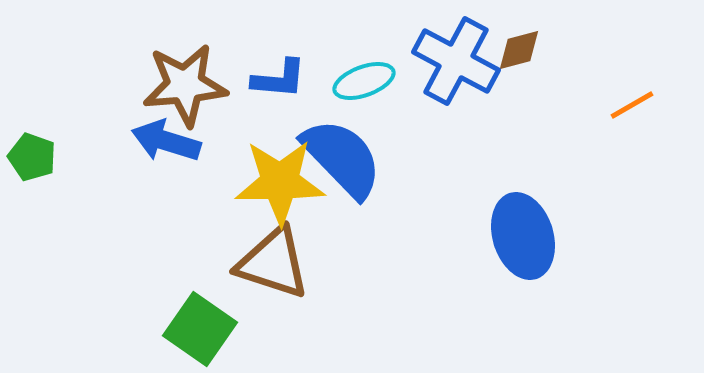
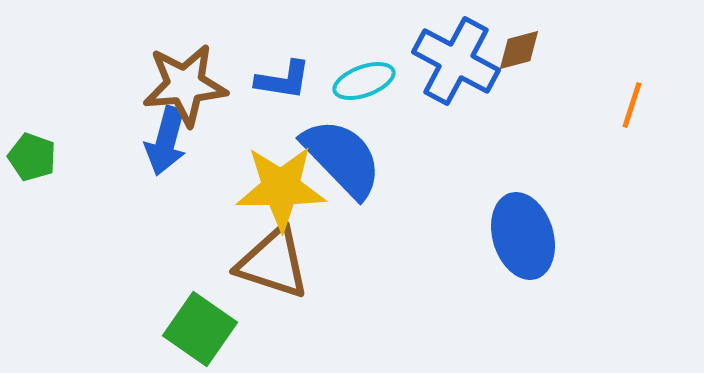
blue L-shape: moved 4 px right, 1 px down; rotated 4 degrees clockwise
orange line: rotated 42 degrees counterclockwise
blue arrow: rotated 92 degrees counterclockwise
yellow star: moved 1 px right, 6 px down
